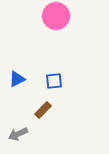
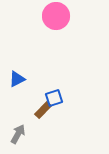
blue square: moved 17 px down; rotated 12 degrees counterclockwise
gray arrow: rotated 144 degrees clockwise
